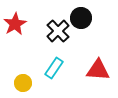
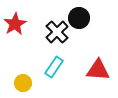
black circle: moved 2 px left
black cross: moved 1 px left, 1 px down
cyan rectangle: moved 1 px up
